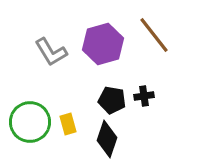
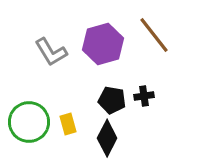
green circle: moved 1 px left
black diamond: moved 1 px up; rotated 9 degrees clockwise
